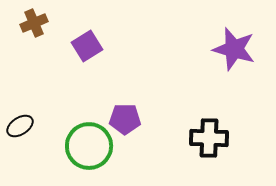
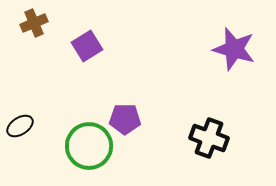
black cross: rotated 18 degrees clockwise
